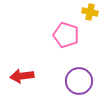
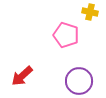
red arrow: rotated 35 degrees counterclockwise
